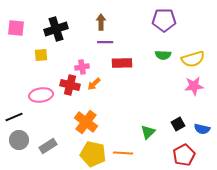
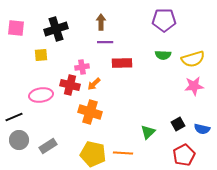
orange cross: moved 4 px right, 10 px up; rotated 20 degrees counterclockwise
